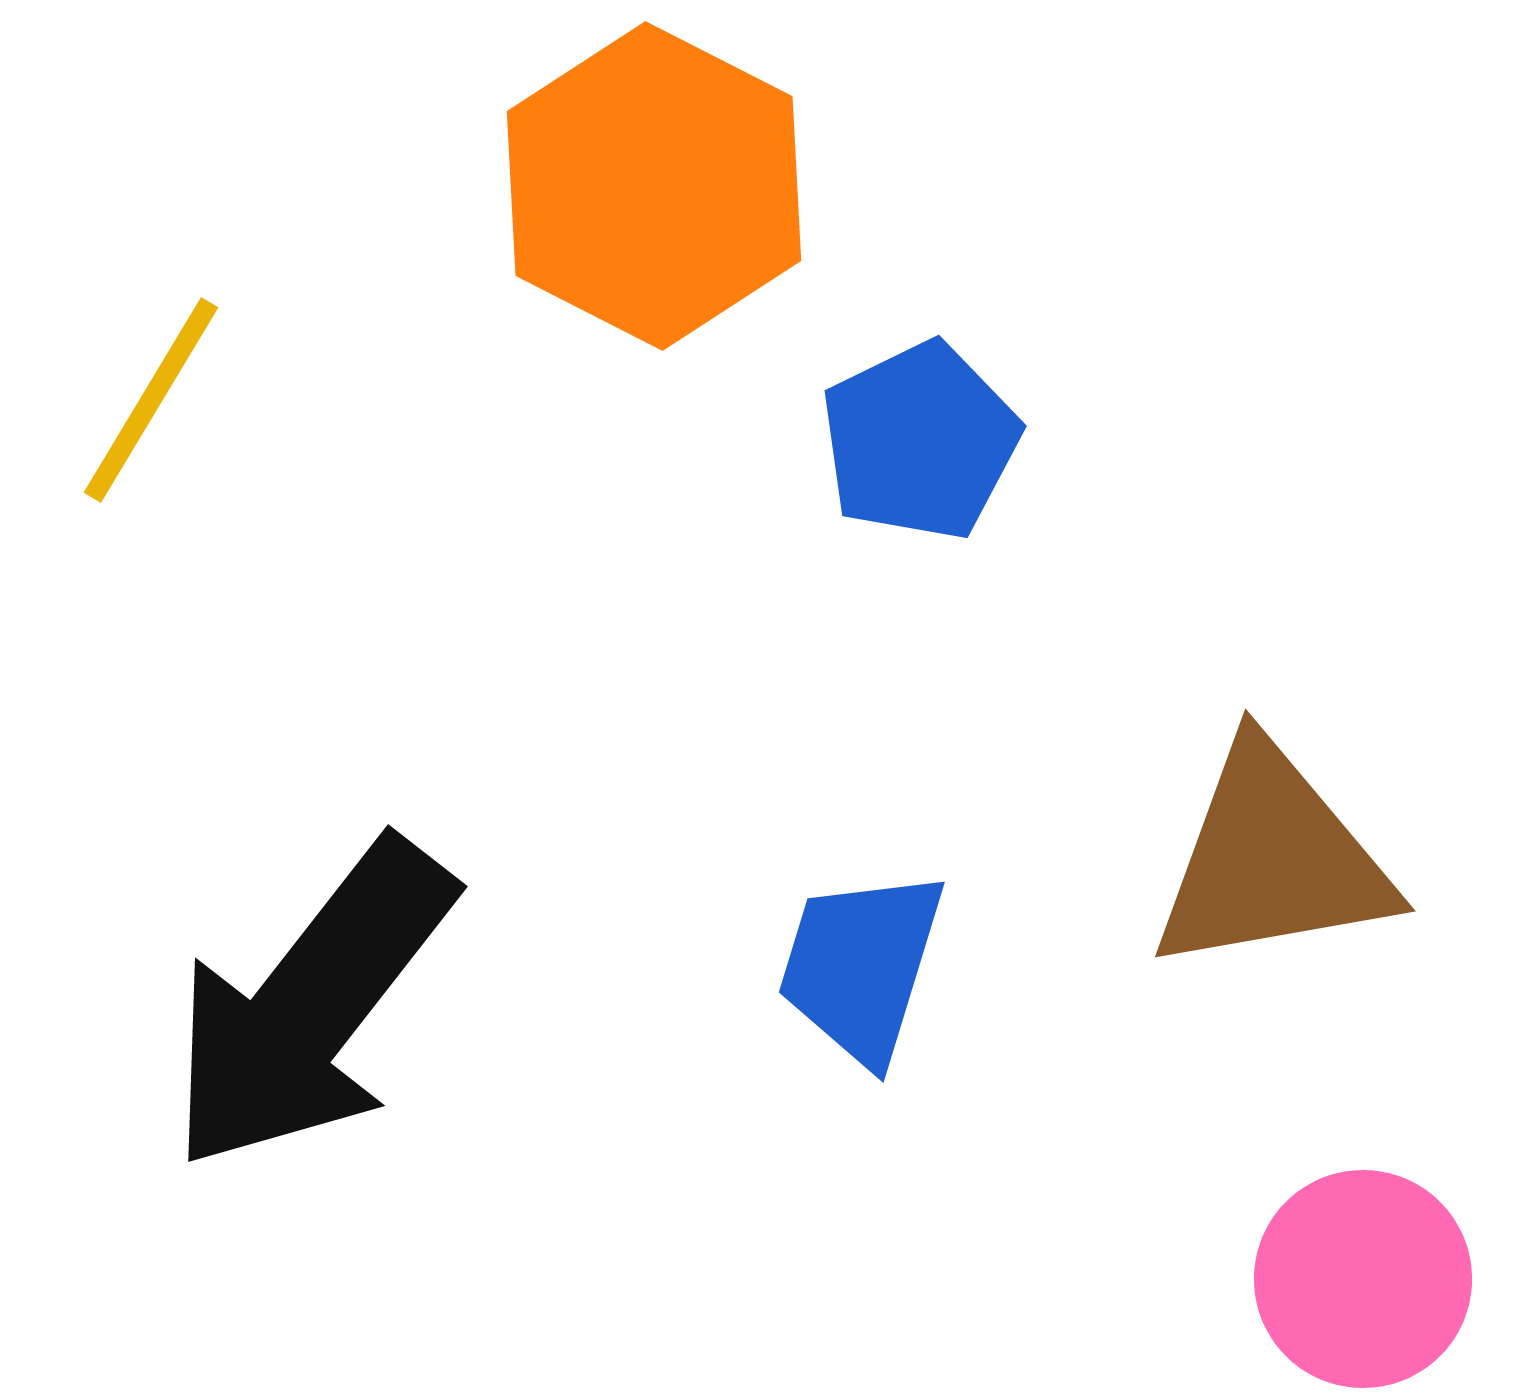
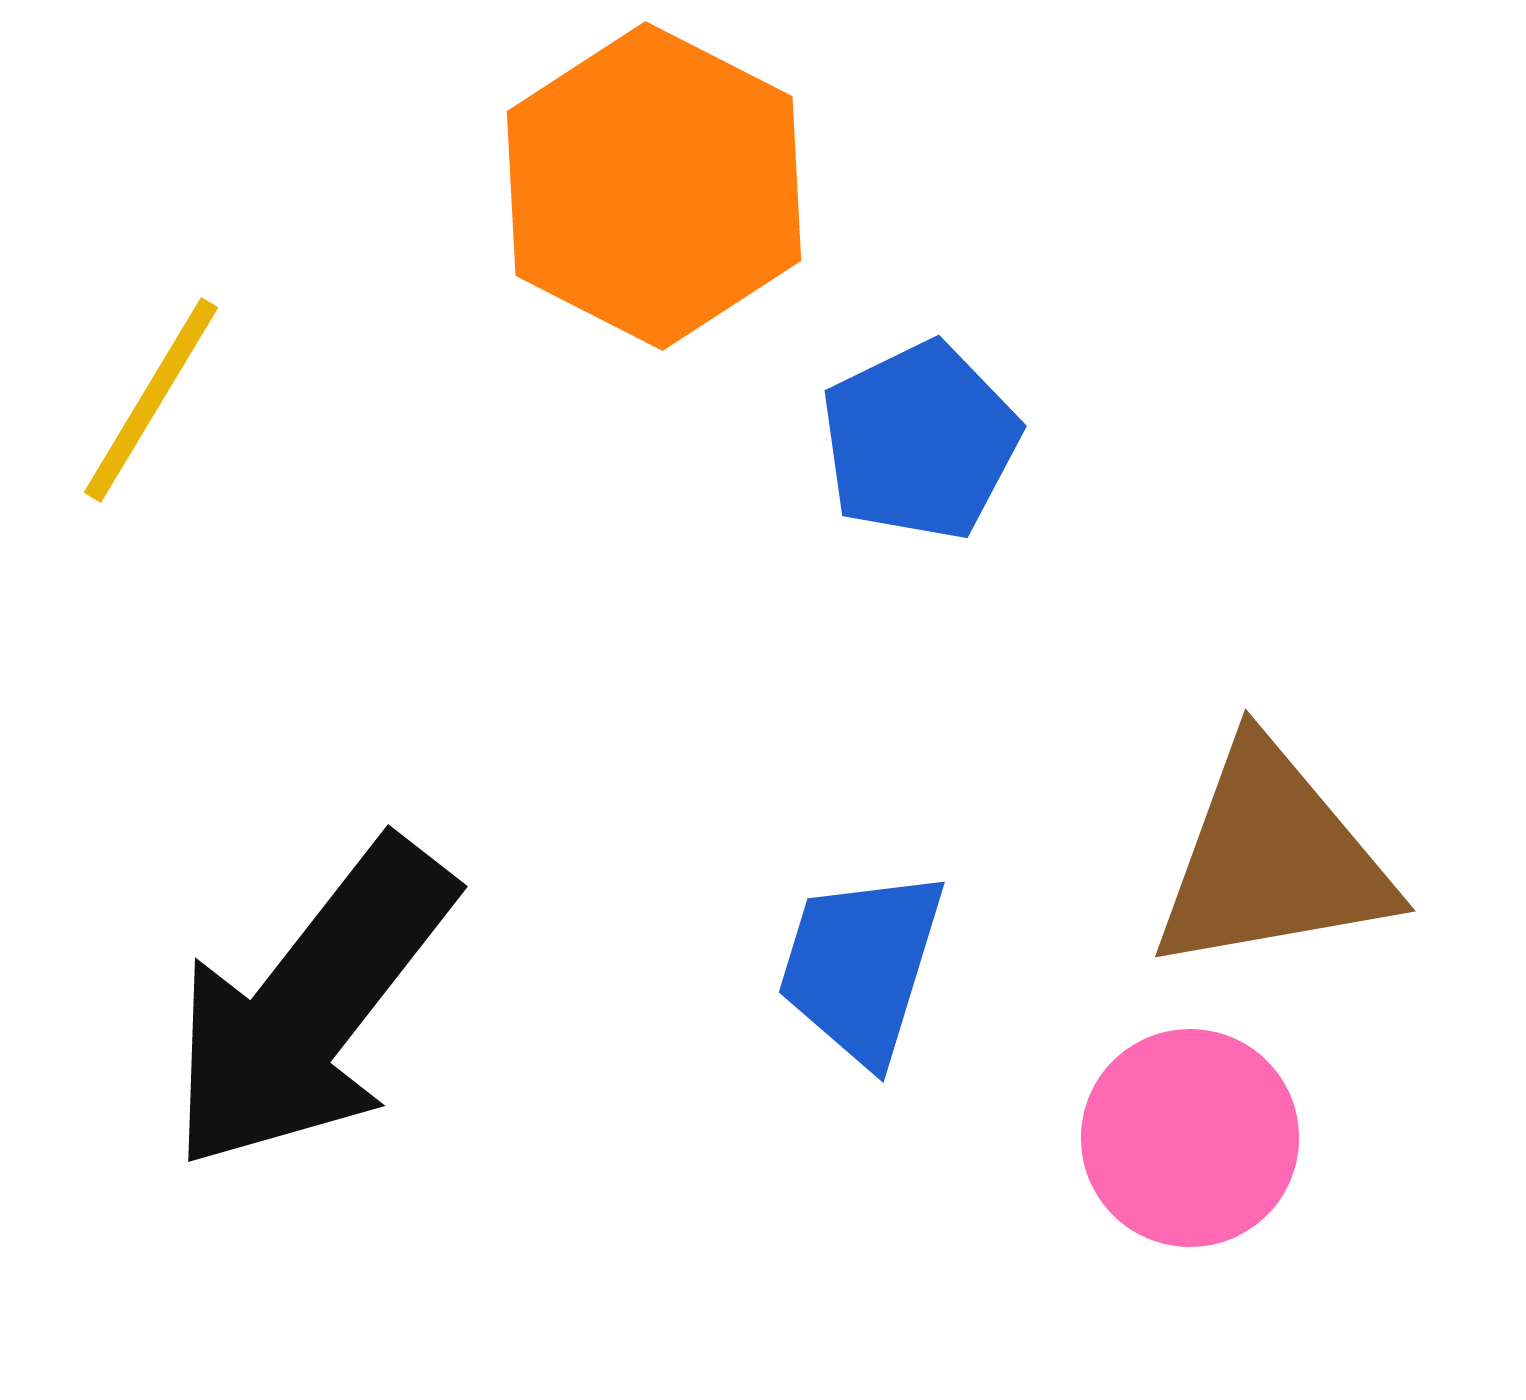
pink circle: moved 173 px left, 141 px up
